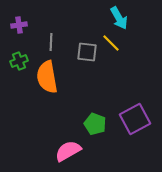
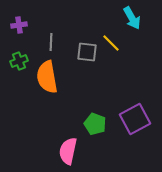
cyan arrow: moved 13 px right
pink semicircle: rotated 48 degrees counterclockwise
